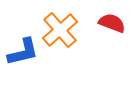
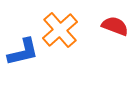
red semicircle: moved 3 px right, 3 px down
